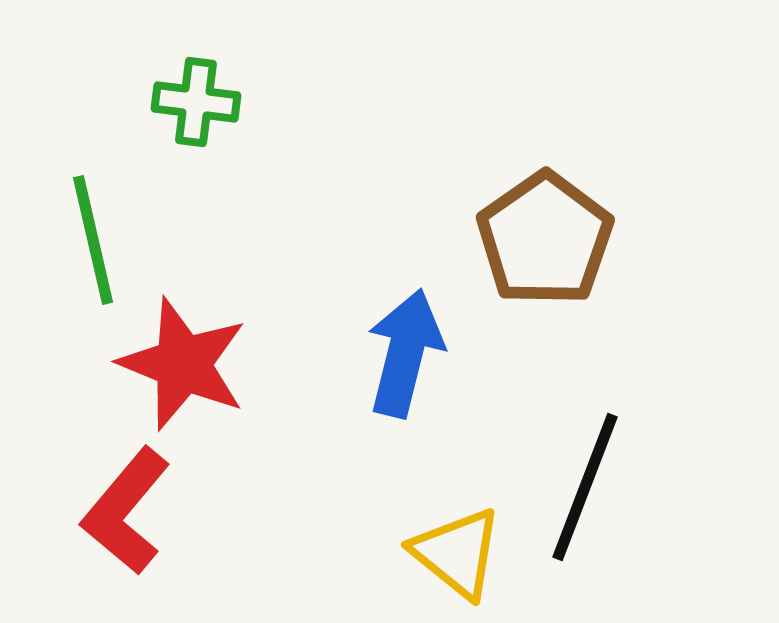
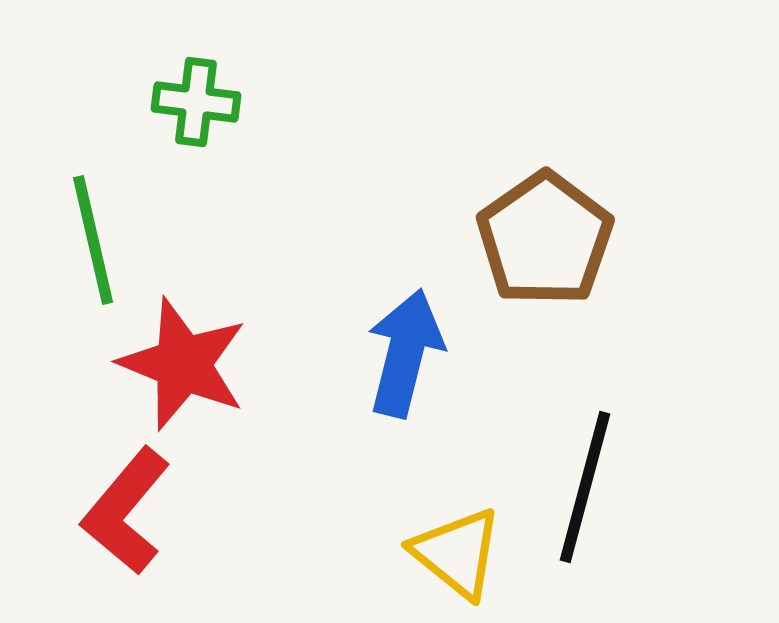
black line: rotated 6 degrees counterclockwise
